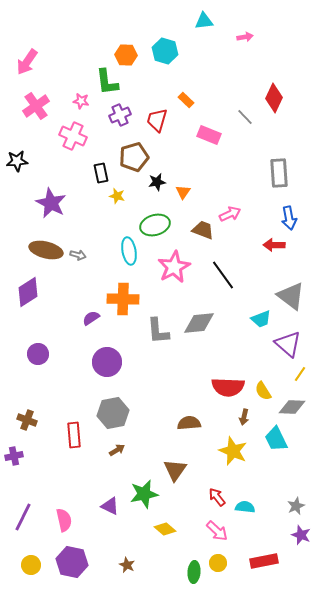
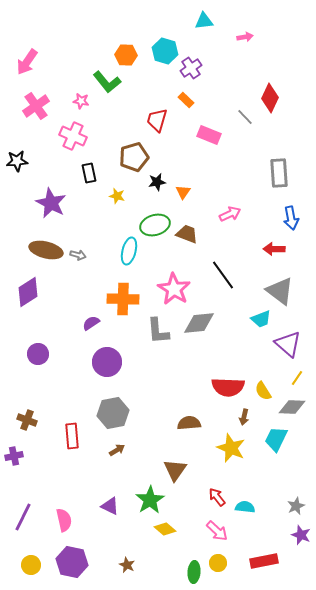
green L-shape at (107, 82): rotated 32 degrees counterclockwise
red diamond at (274, 98): moved 4 px left
purple cross at (120, 115): moved 71 px right, 47 px up; rotated 10 degrees counterclockwise
black rectangle at (101, 173): moved 12 px left
blue arrow at (289, 218): moved 2 px right
brown trapezoid at (203, 230): moved 16 px left, 4 px down
red arrow at (274, 245): moved 4 px down
cyan ellipse at (129, 251): rotated 24 degrees clockwise
pink star at (174, 267): moved 22 px down; rotated 12 degrees counterclockwise
gray triangle at (291, 296): moved 11 px left, 5 px up
purple semicircle at (91, 318): moved 5 px down
yellow line at (300, 374): moved 3 px left, 4 px down
red rectangle at (74, 435): moved 2 px left, 1 px down
cyan trapezoid at (276, 439): rotated 52 degrees clockwise
yellow star at (233, 451): moved 2 px left, 3 px up
green star at (144, 494): moved 6 px right, 6 px down; rotated 20 degrees counterclockwise
